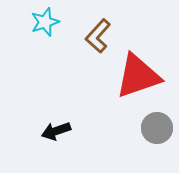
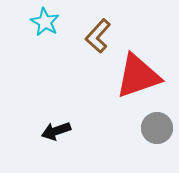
cyan star: rotated 24 degrees counterclockwise
